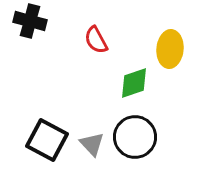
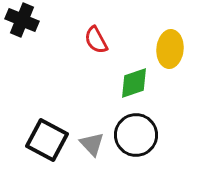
black cross: moved 8 px left, 1 px up; rotated 8 degrees clockwise
black circle: moved 1 px right, 2 px up
